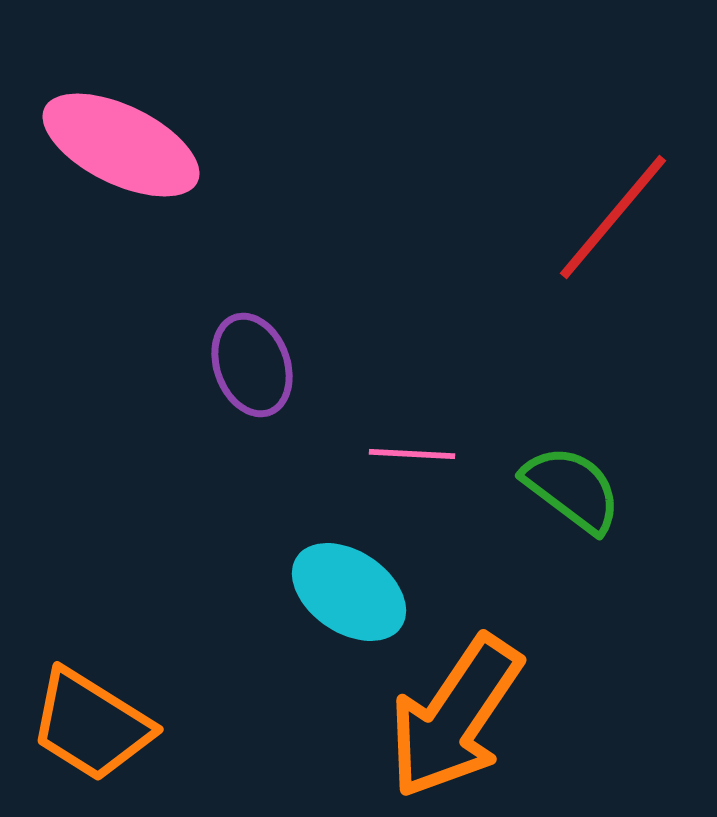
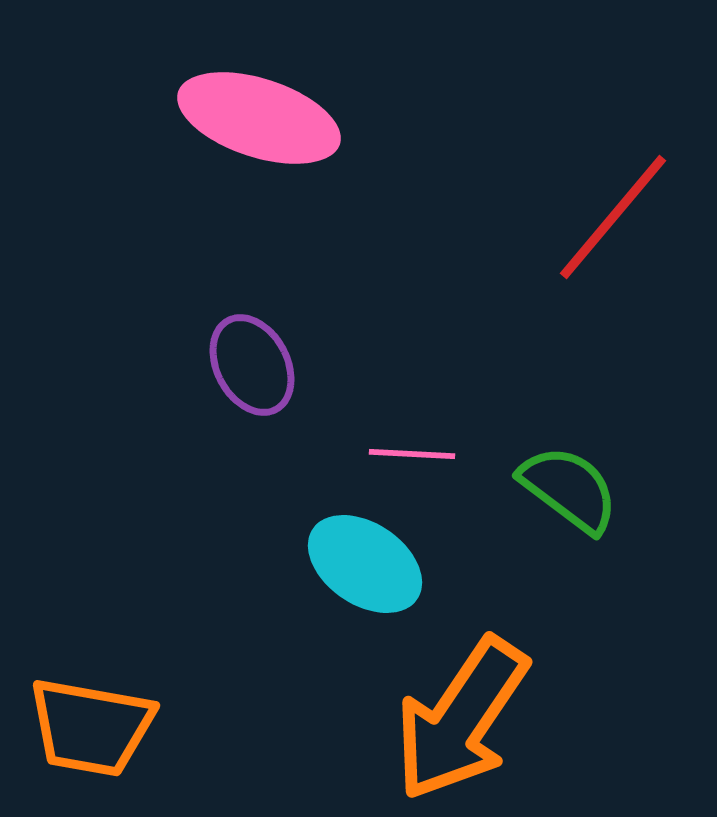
pink ellipse: moved 138 px right, 27 px up; rotated 8 degrees counterclockwise
purple ellipse: rotated 8 degrees counterclockwise
green semicircle: moved 3 px left
cyan ellipse: moved 16 px right, 28 px up
orange arrow: moved 6 px right, 2 px down
orange trapezoid: moved 2 px down; rotated 22 degrees counterclockwise
